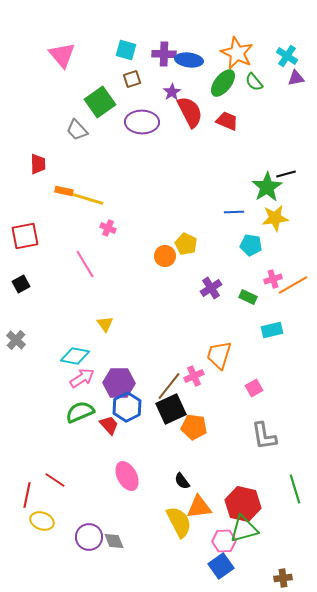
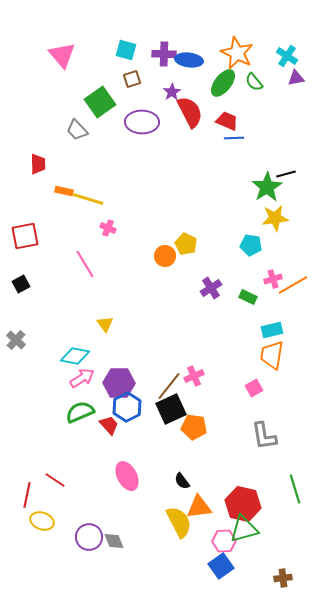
blue line at (234, 212): moved 74 px up
orange trapezoid at (219, 355): moved 53 px right; rotated 8 degrees counterclockwise
